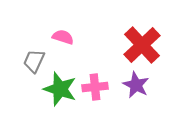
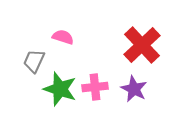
purple star: moved 2 px left, 4 px down
